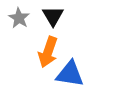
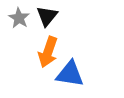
black triangle: moved 6 px left; rotated 10 degrees clockwise
